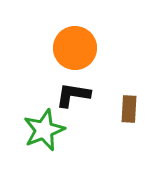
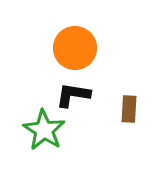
green star: rotated 18 degrees counterclockwise
